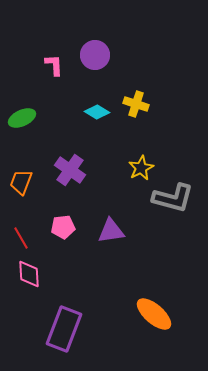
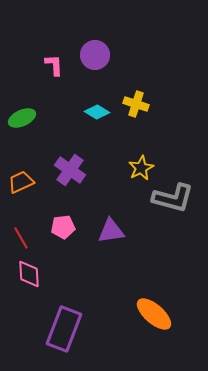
orange trapezoid: rotated 44 degrees clockwise
